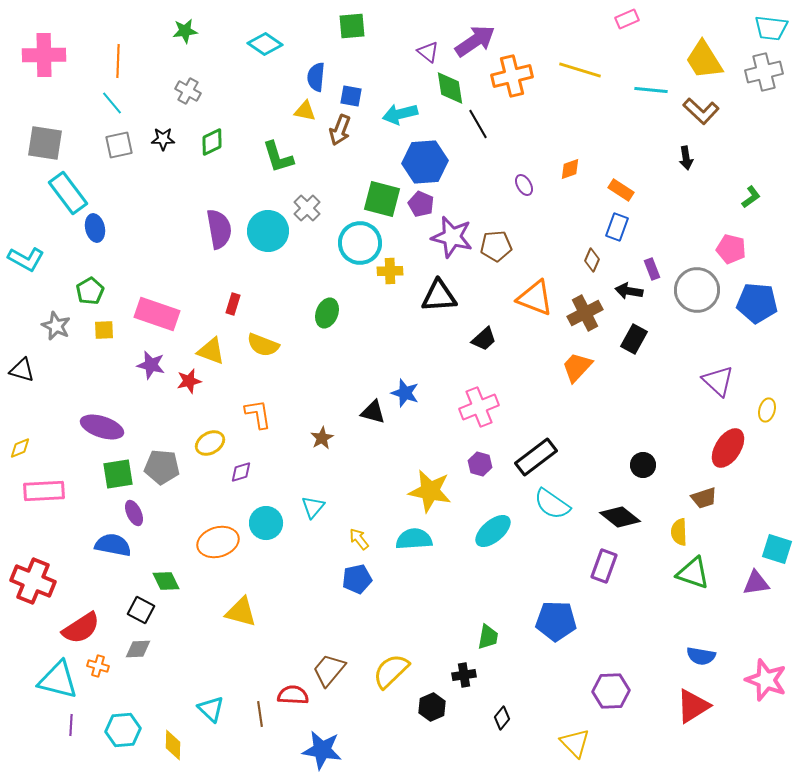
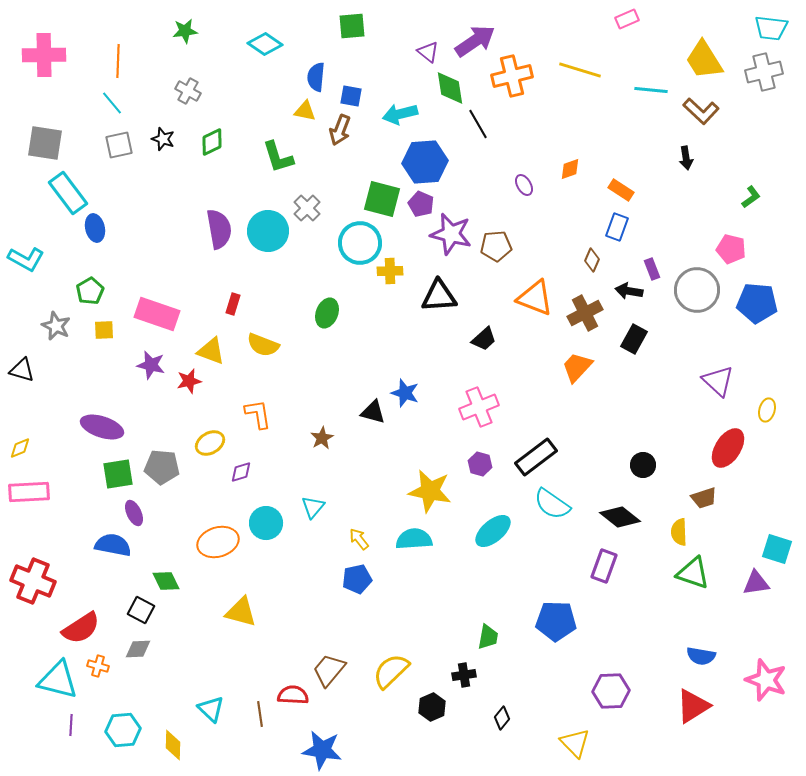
black star at (163, 139): rotated 20 degrees clockwise
purple star at (452, 237): moved 1 px left, 3 px up
pink rectangle at (44, 491): moved 15 px left, 1 px down
